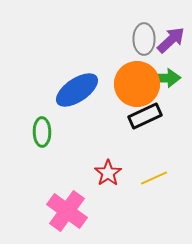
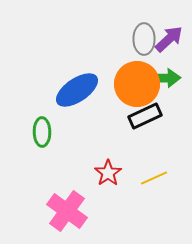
purple arrow: moved 2 px left, 1 px up
